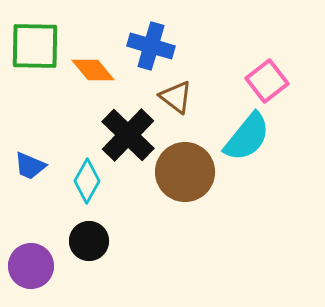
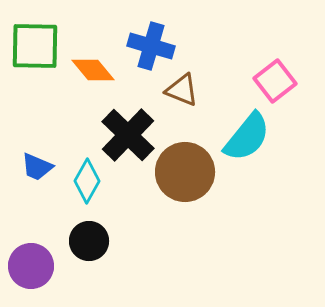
pink square: moved 8 px right
brown triangle: moved 6 px right, 7 px up; rotated 15 degrees counterclockwise
blue trapezoid: moved 7 px right, 1 px down
